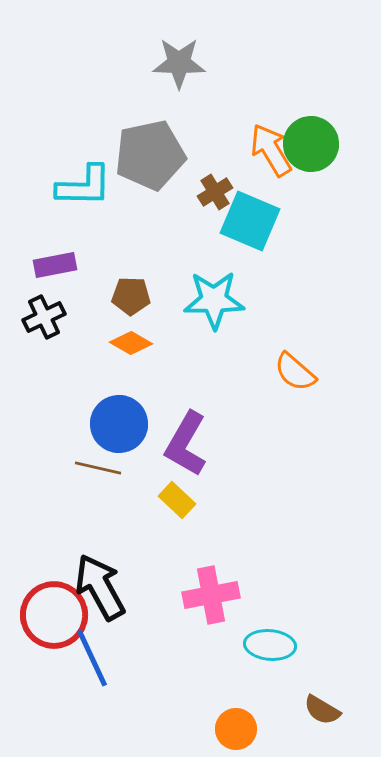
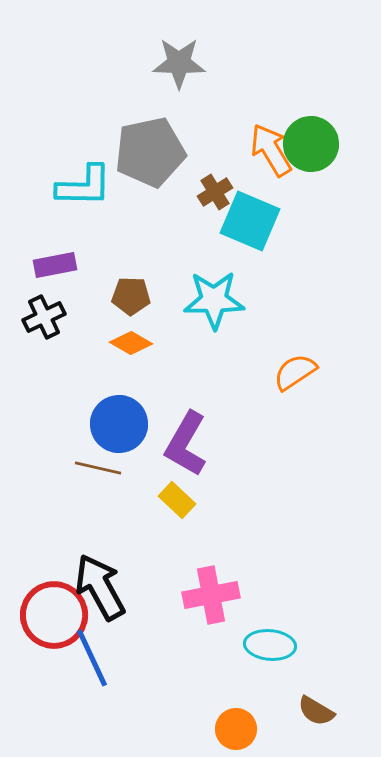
gray pentagon: moved 3 px up
orange semicircle: rotated 105 degrees clockwise
brown semicircle: moved 6 px left, 1 px down
